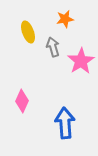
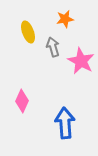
pink star: rotated 12 degrees counterclockwise
